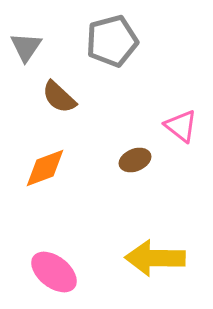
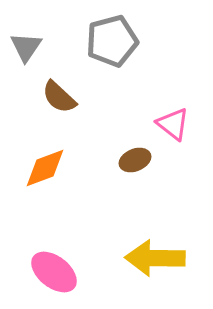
pink triangle: moved 8 px left, 2 px up
